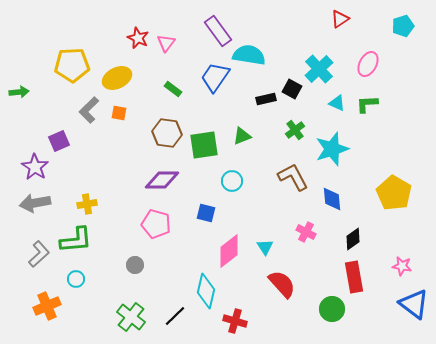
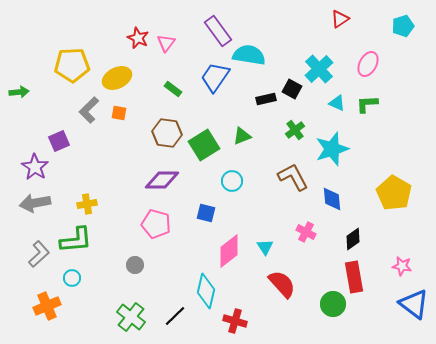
green square at (204, 145): rotated 24 degrees counterclockwise
cyan circle at (76, 279): moved 4 px left, 1 px up
green circle at (332, 309): moved 1 px right, 5 px up
